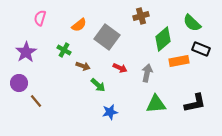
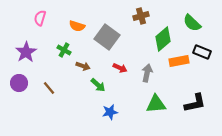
orange semicircle: moved 2 px left, 1 px down; rotated 56 degrees clockwise
black rectangle: moved 1 px right, 3 px down
brown line: moved 13 px right, 13 px up
